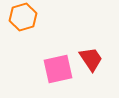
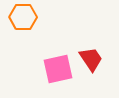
orange hexagon: rotated 16 degrees clockwise
